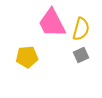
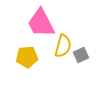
pink trapezoid: moved 11 px left
yellow semicircle: moved 18 px left, 17 px down
